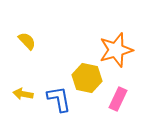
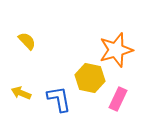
yellow hexagon: moved 3 px right
yellow arrow: moved 2 px left, 1 px up; rotated 12 degrees clockwise
